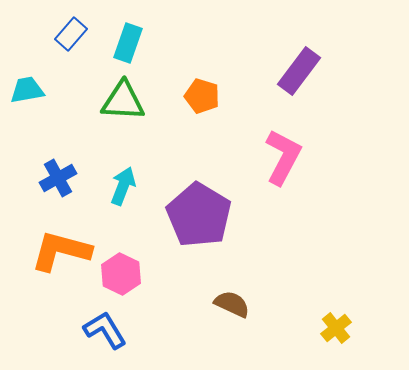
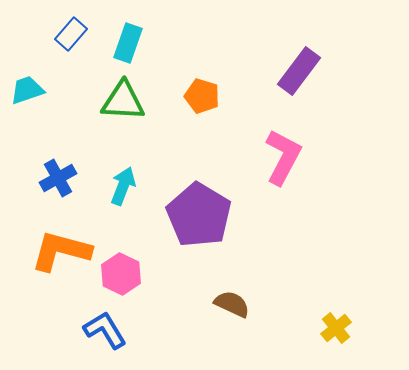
cyan trapezoid: rotated 9 degrees counterclockwise
